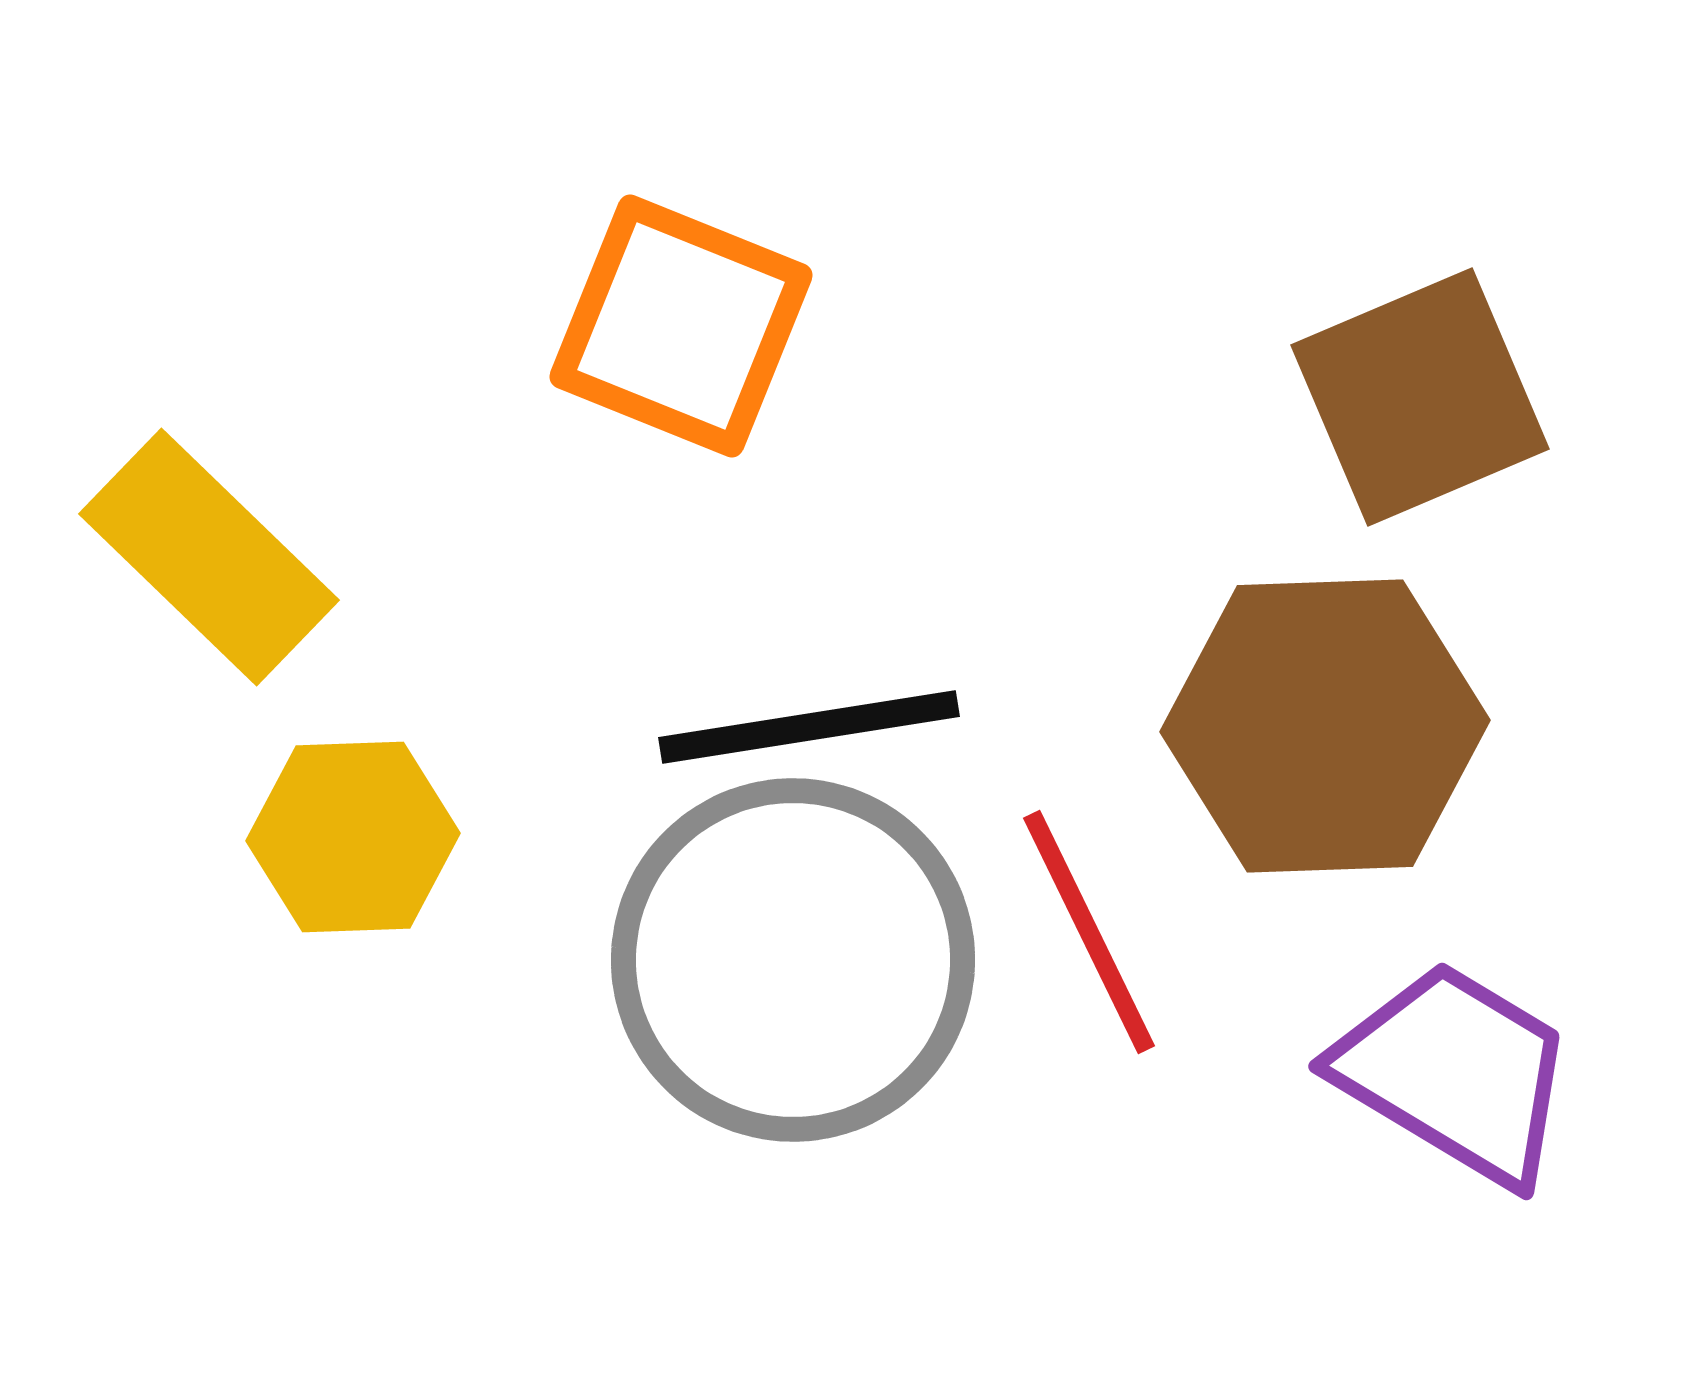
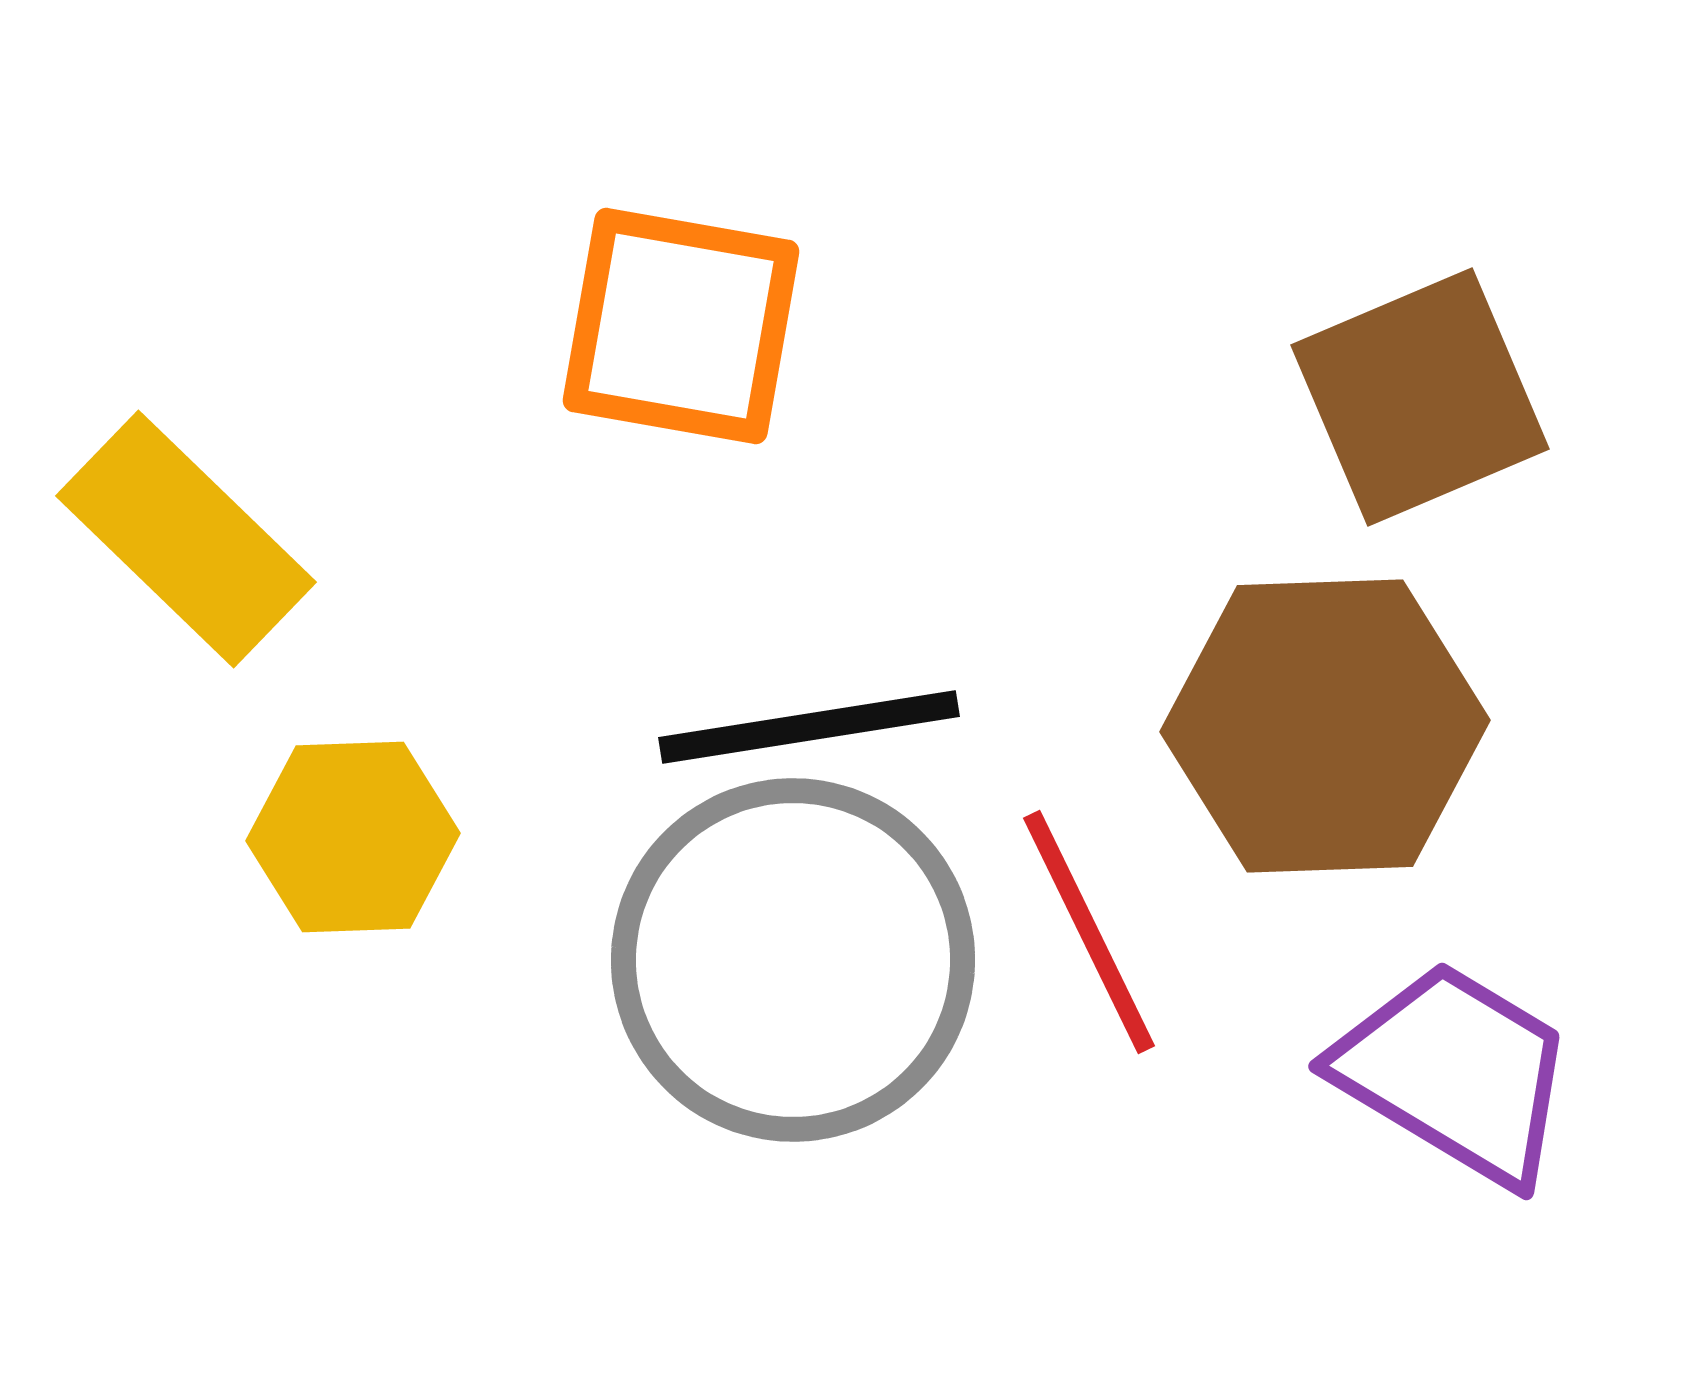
orange square: rotated 12 degrees counterclockwise
yellow rectangle: moved 23 px left, 18 px up
